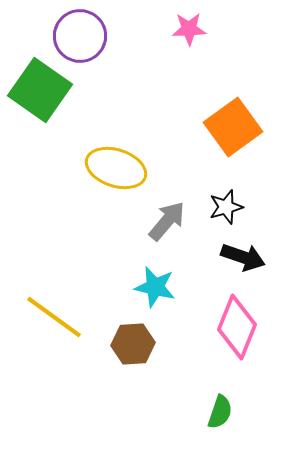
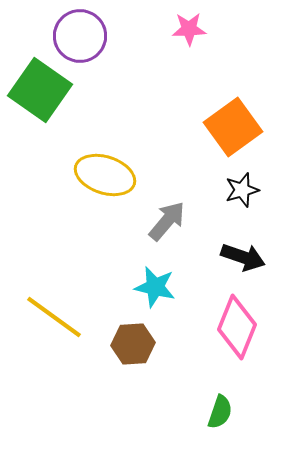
yellow ellipse: moved 11 px left, 7 px down
black star: moved 16 px right, 17 px up
